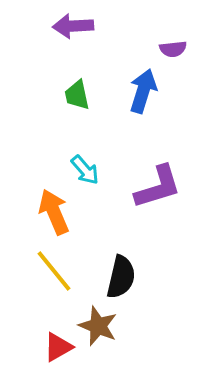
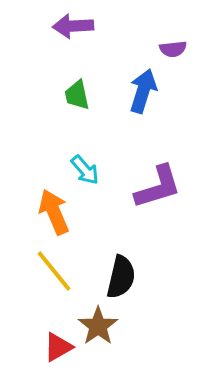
brown star: rotated 15 degrees clockwise
